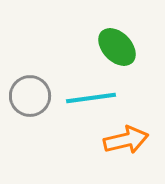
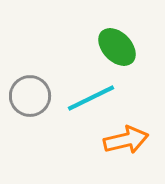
cyan line: rotated 18 degrees counterclockwise
